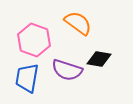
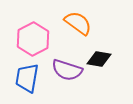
pink hexagon: moved 1 px left, 1 px up; rotated 12 degrees clockwise
